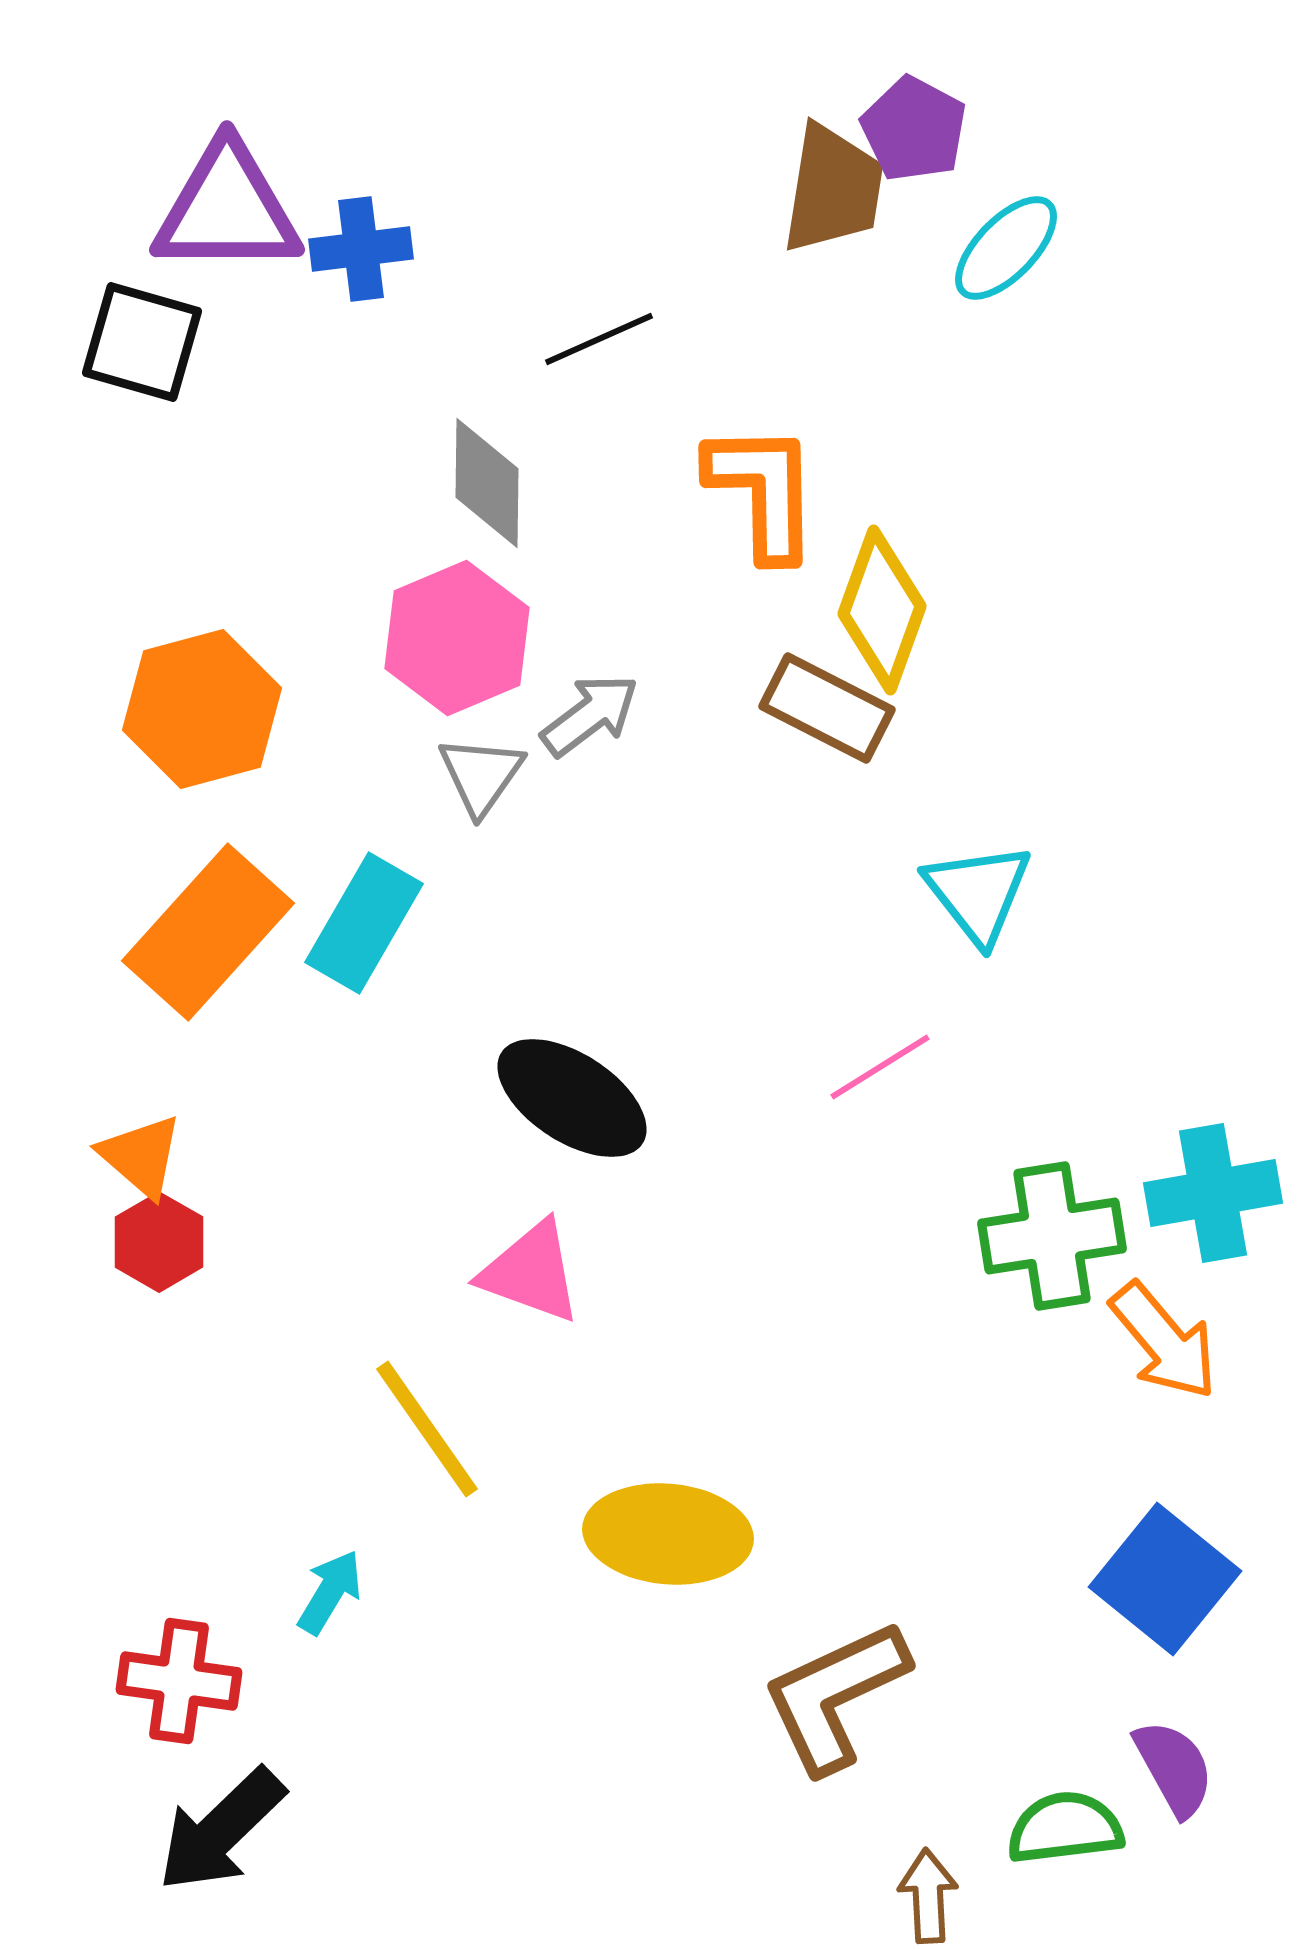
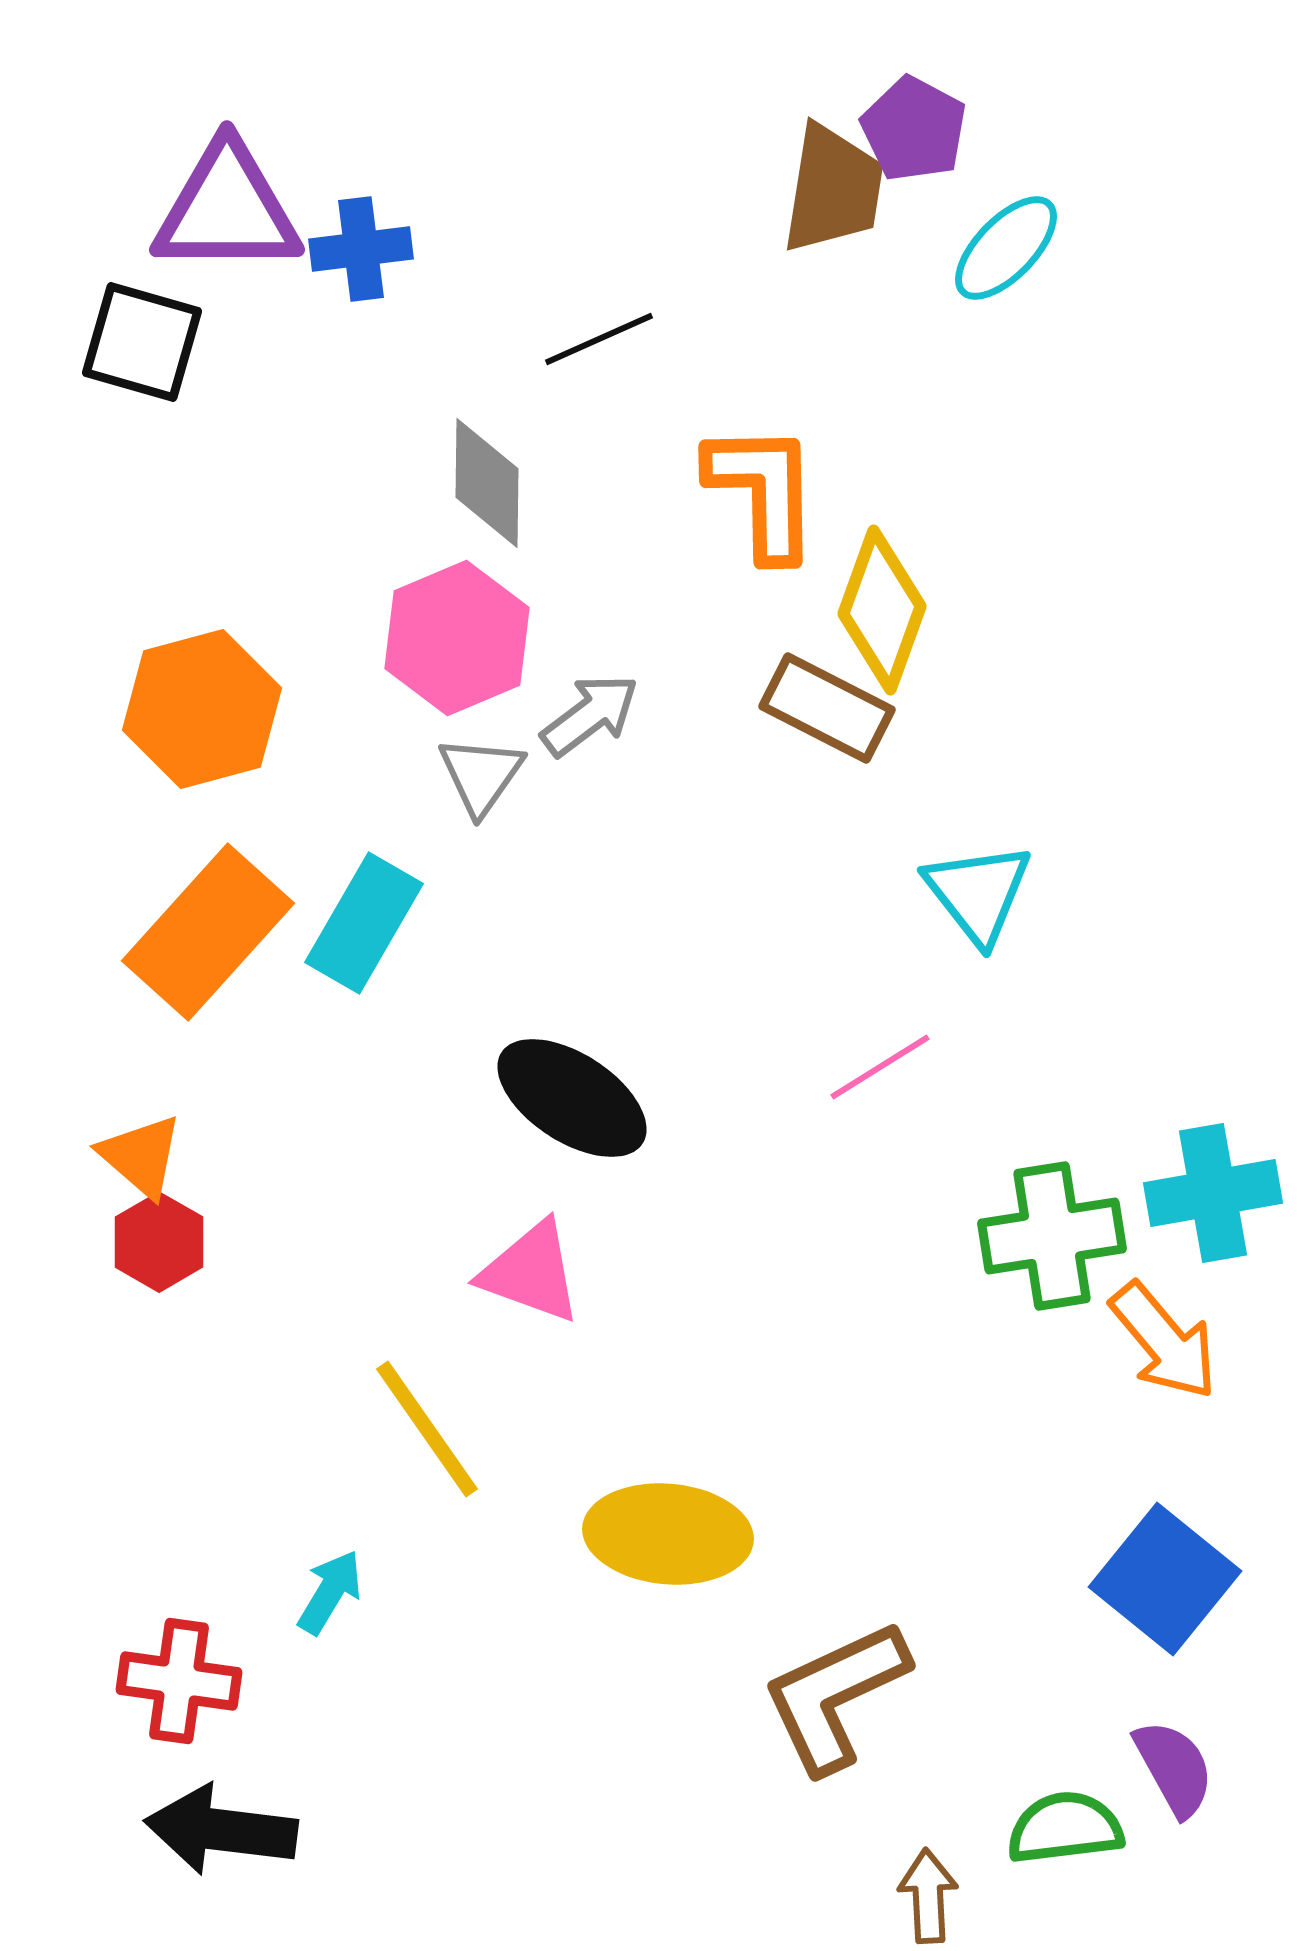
black arrow: rotated 51 degrees clockwise
